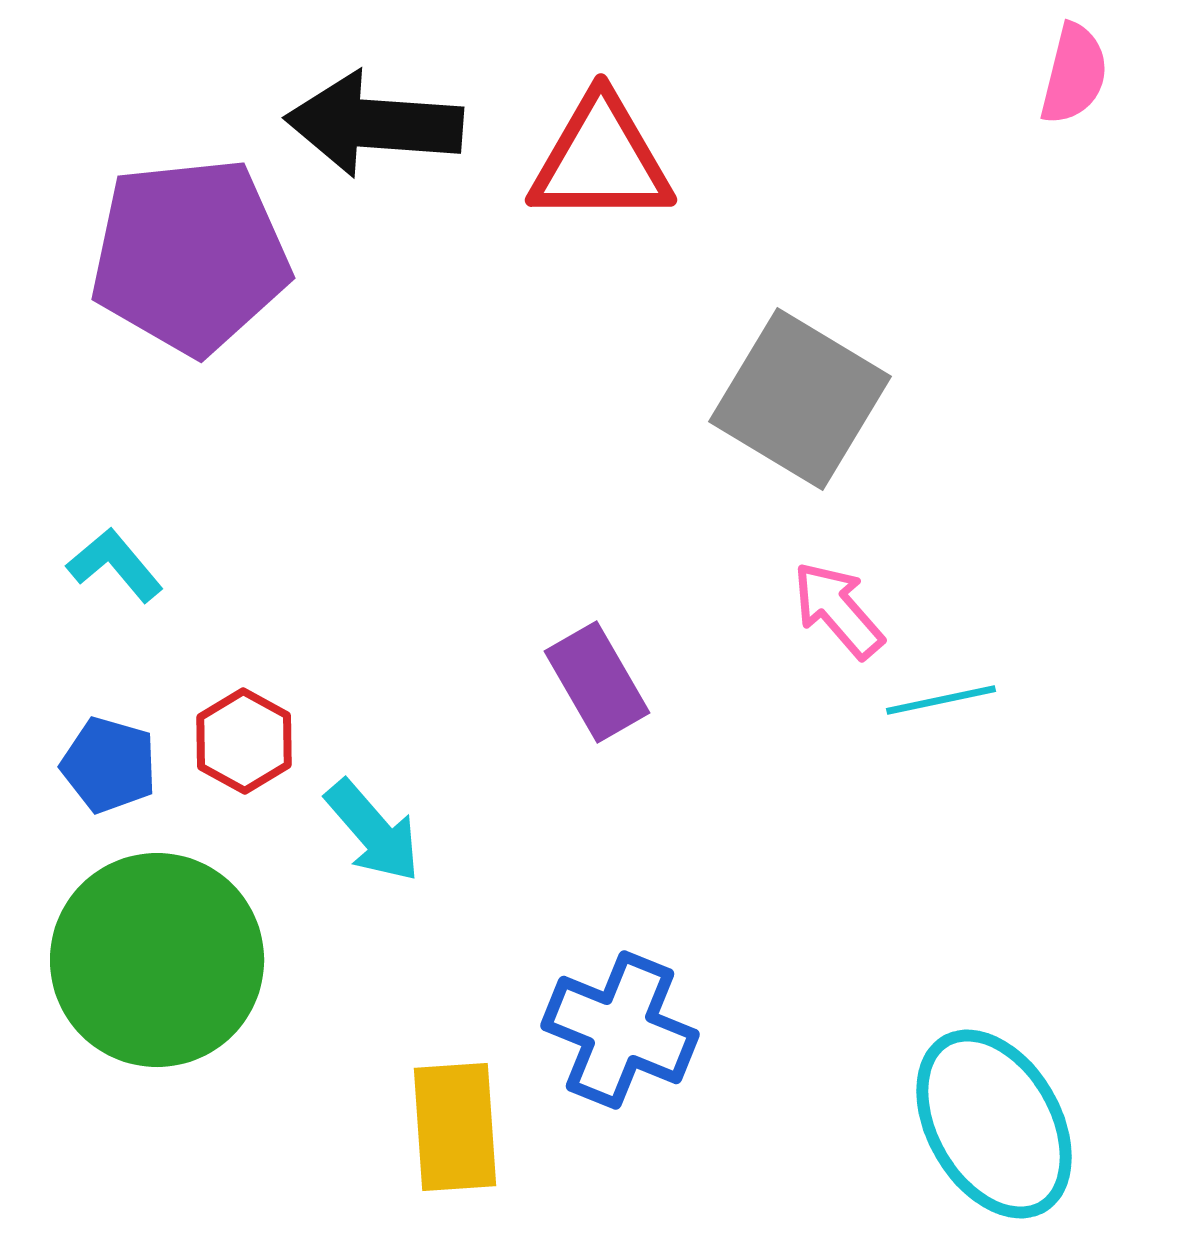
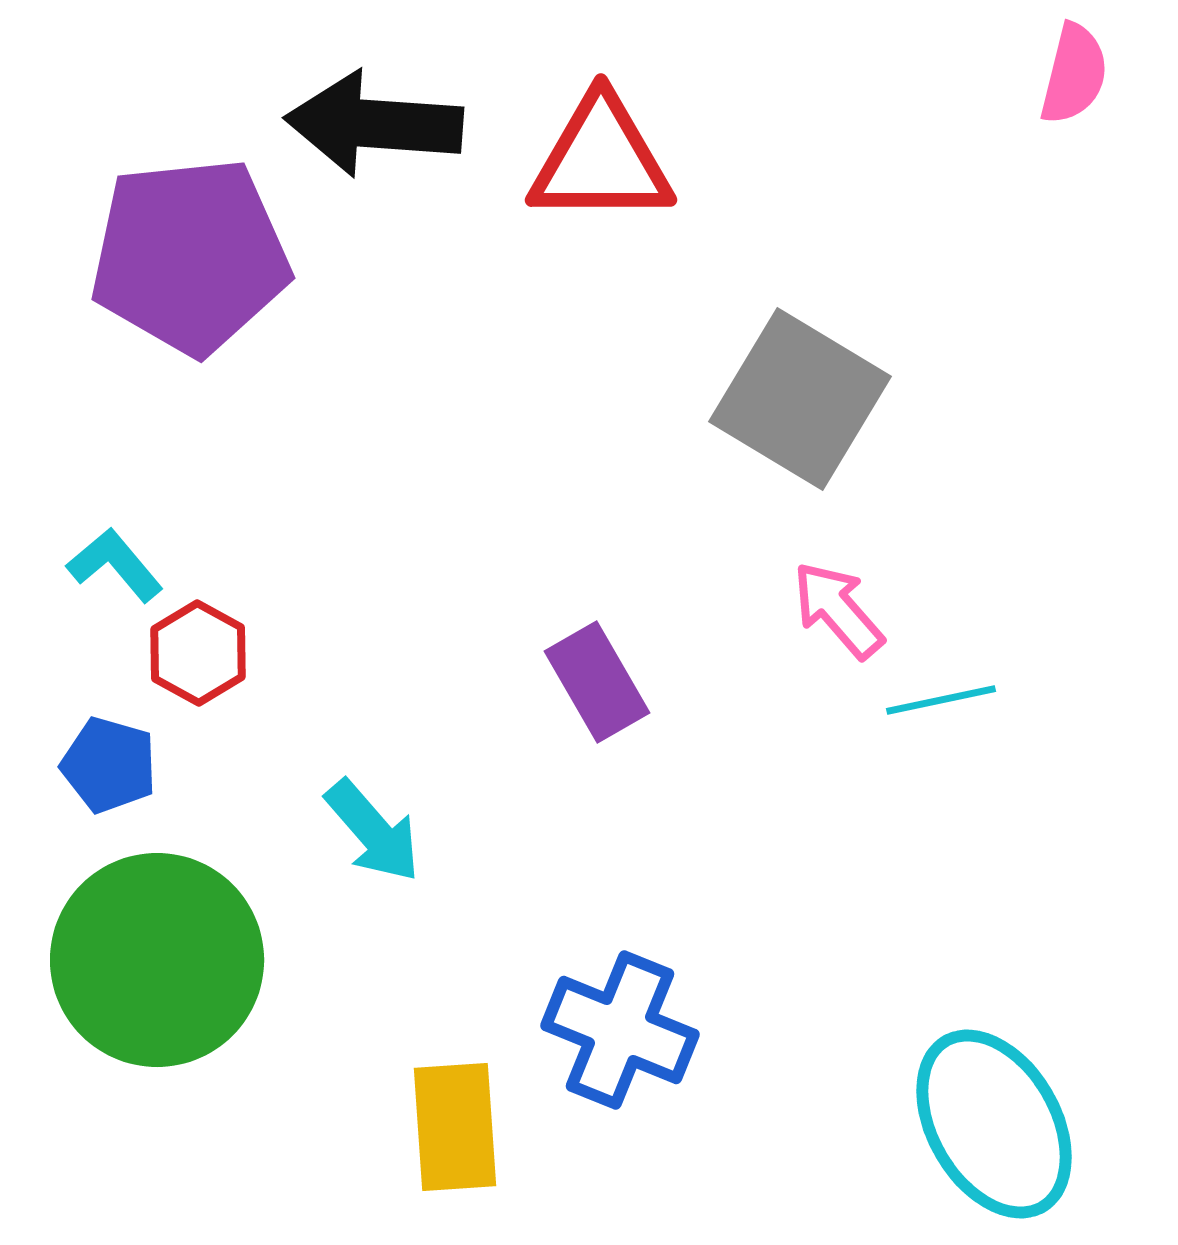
red hexagon: moved 46 px left, 88 px up
